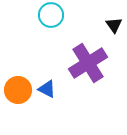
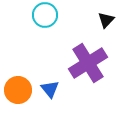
cyan circle: moved 6 px left
black triangle: moved 8 px left, 5 px up; rotated 18 degrees clockwise
blue triangle: moved 3 px right; rotated 24 degrees clockwise
